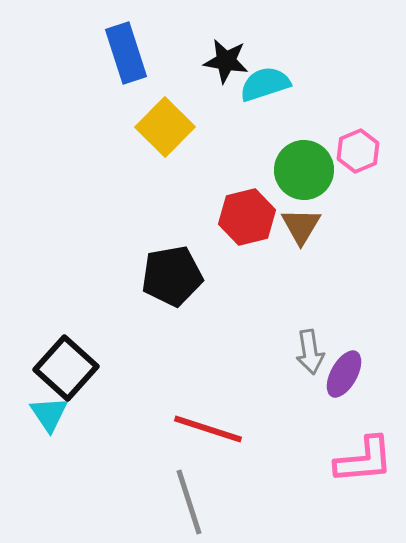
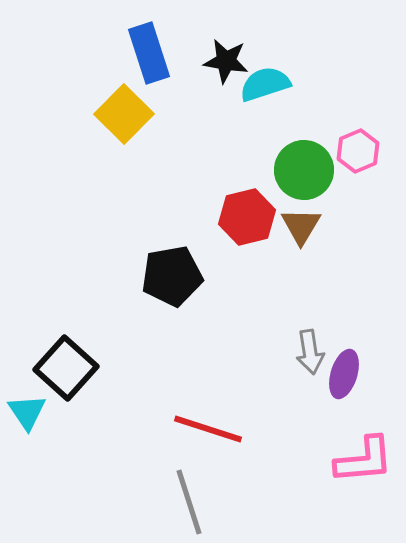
blue rectangle: moved 23 px right
yellow square: moved 41 px left, 13 px up
purple ellipse: rotated 12 degrees counterclockwise
cyan triangle: moved 22 px left, 2 px up
